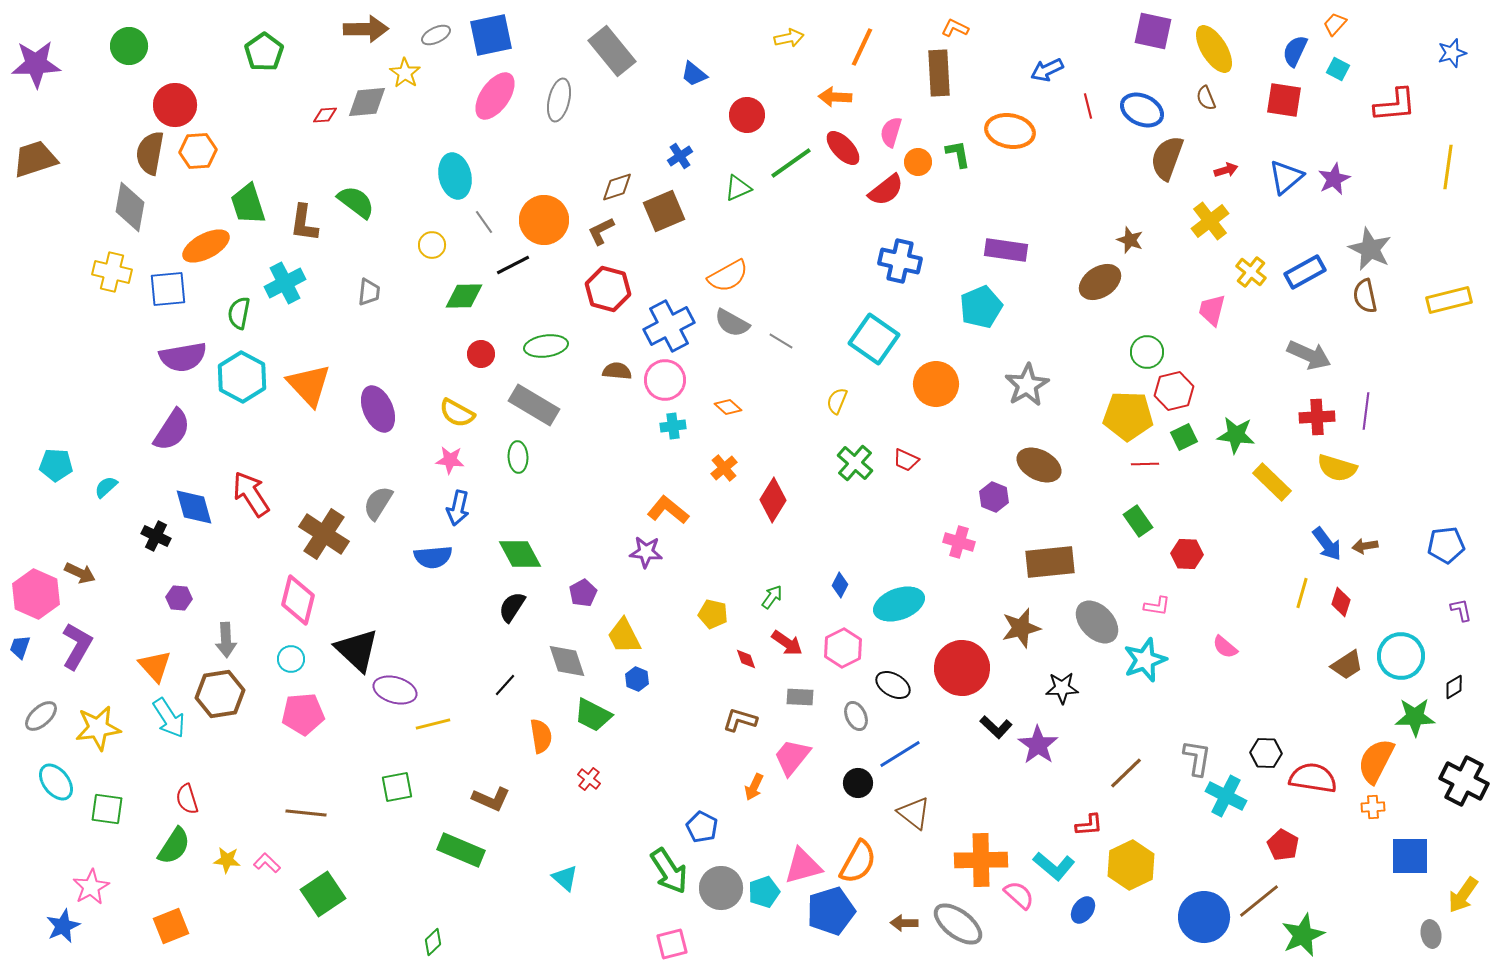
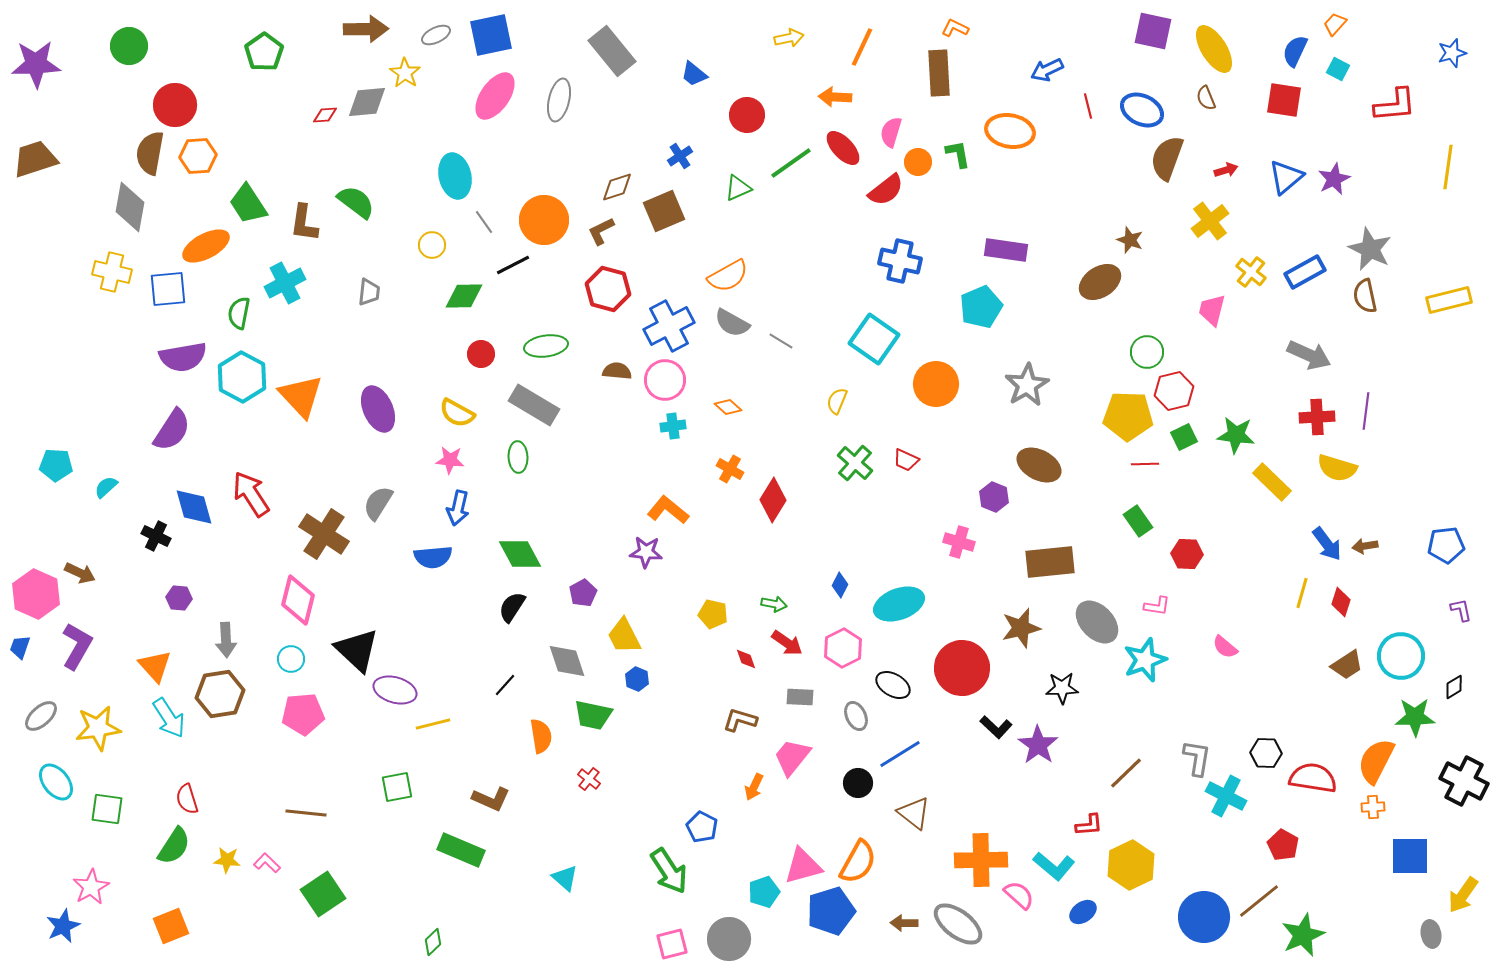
orange hexagon at (198, 151): moved 5 px down
green trapezoid at (248, 204): rotated 15 degrees counterclockwise
orange triangle at (309, 385): moved 8 px left, 11 px down
orange cross at (724, 468): moved 6 px right, 1 px down; rotated 20 degrees counterclockwise
green arrow at (772, 597): moved 2 px right, 7 px down; rotated 65 degrees clockwise
green trapezoid at (593, 715): rotated 15 degrees counterclockwise
gray circle at (721, 888): moved 8 px right, 51 px down
blue ellipse at (1083, 910): moved 2 px down; rotated 20 degrees clockwise
